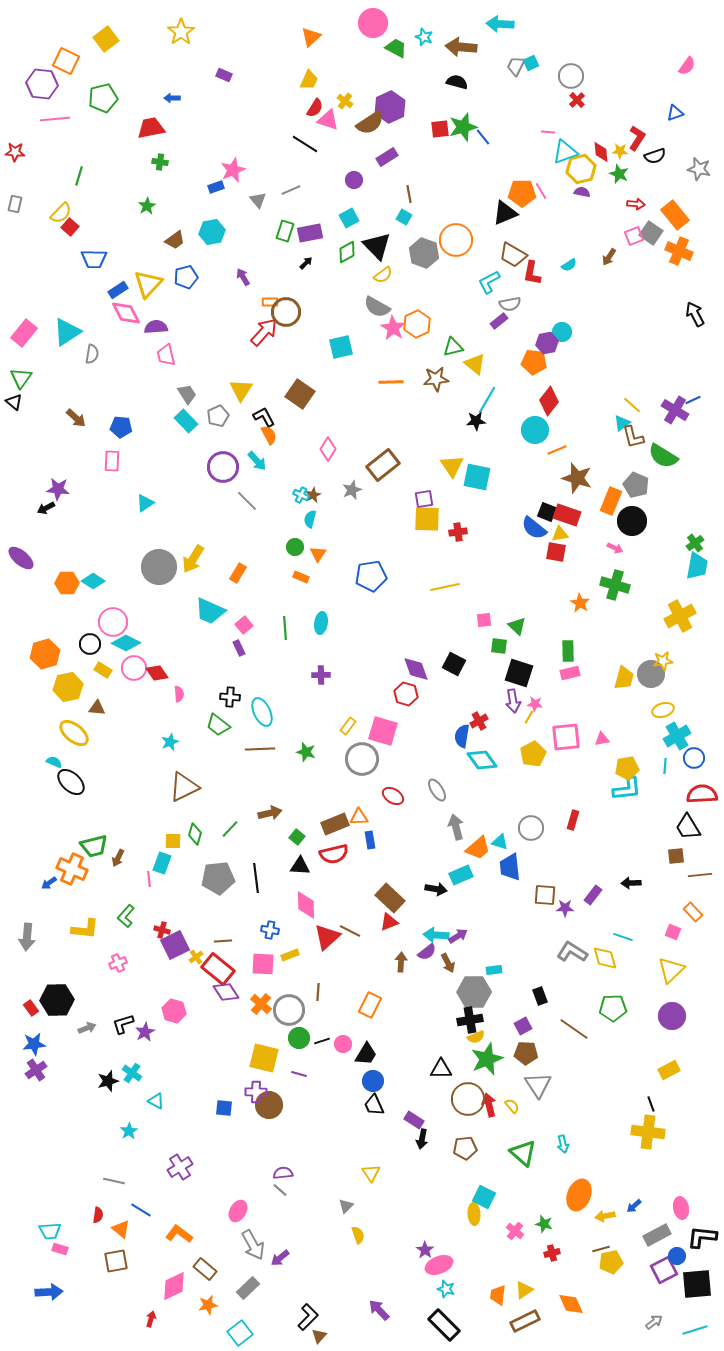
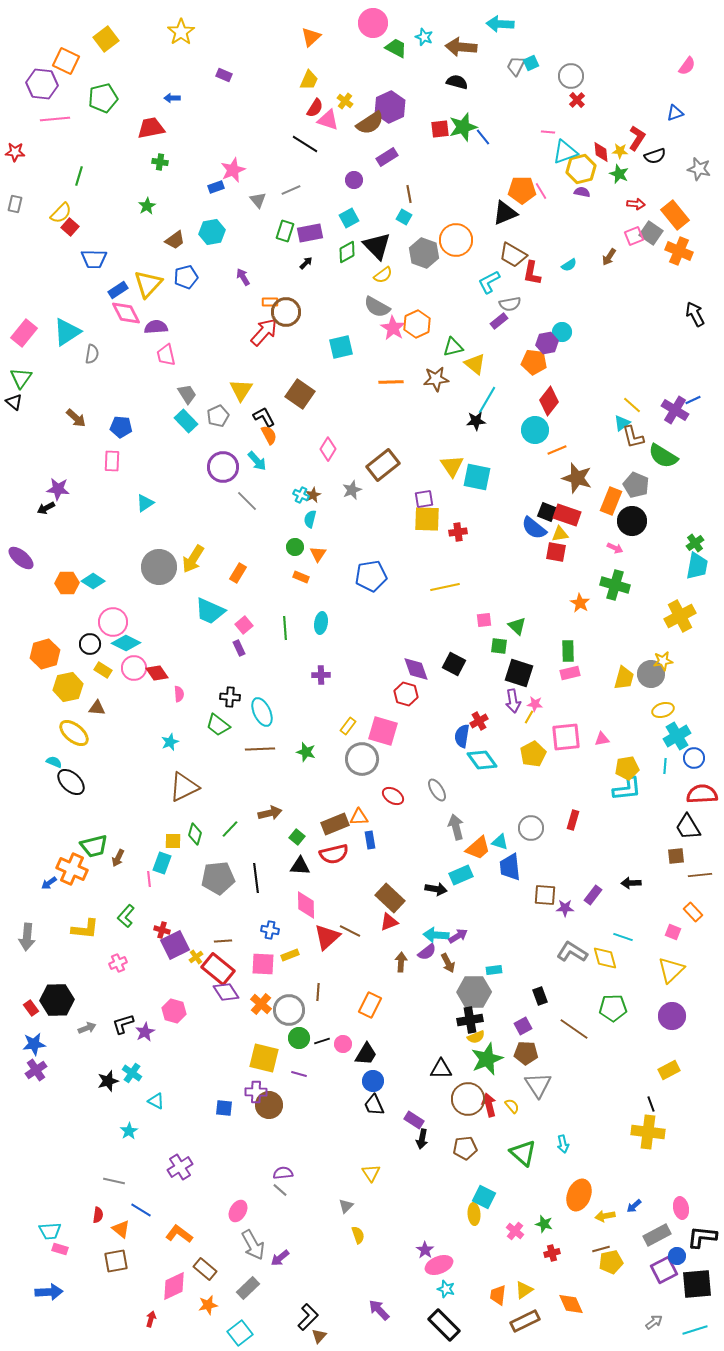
orange pentagon at (522, 193): moved 3 px up
